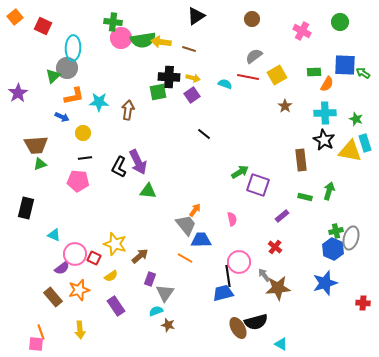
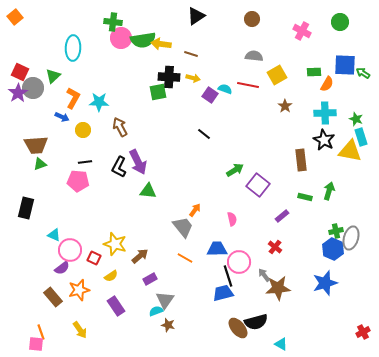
red square at (43, 26): moved 23 px left, 46 px down
yellow arrow at (161, 42): moved 2 px down
brown line at (189, 49): moved 2 px right, 5 px down
gray semicircle at (254, 56): rotated 42 degrees clockwise
gray circle at (67, 68): moved 34 px left, 20 px down
red line at (248, 77): moved 8 px down
cyan semicircle at (225, 84): moved 5 px down
purple square at (192, 95): moved 18 px right; rotated 21 degrees counterclockwise
orange L-shape at (74, 96): moved 1 px left, 2 px down; rotated 50 degrees counterclockwise
brown arrow at (128, 110): moved 8 px left, 17 px down; rotated 36 degrees counterclockwise
yellow circle at (83, 133): moved 3 px up
cyan rectangle at (365, 143): moved 4 px left, 6 px up
black line at (85, 158): moved 4 px down
green arrow at (240, 172): moved 5 px left, 2 px up
purple square at (258, 185): rotated 20 degrees clockwise
gray trapezoid at (186, 225): moved 3 px left, 2 px down
blue trapezoid at (201, 240): moved 16 px right, 9 px down
pink circle at (75, 254): moved 5 px left, 4 px up
black line at (228, 276): rotated 10 degrees counterclockwise
purple rectangle at (150, 279): rotated 40 degrees clockwise
gray triangle at (165, 293): moved 7 px down
red cross at (363, 303): moved 29 px down; rotated 32 degrees counterclockwise
brown ellipse at (238, 328): rotated 10 degrees counterclockwise
yellow arrow at (80, 330): rotated 30 degrees counterclockwise
